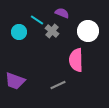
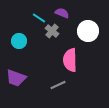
cyan line: moved 2 px right, 2 px up
cyan circle: moved 9 px down
pink semicircle: moved 6 px left
purple trapezoid: moved 1 px right, 3 px up
